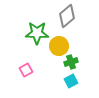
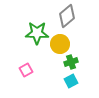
yellow circle: moved 1 px right, 2 px up
